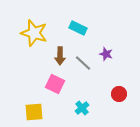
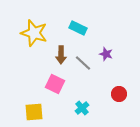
brown arrow: moved 1 px right, 1 px up
